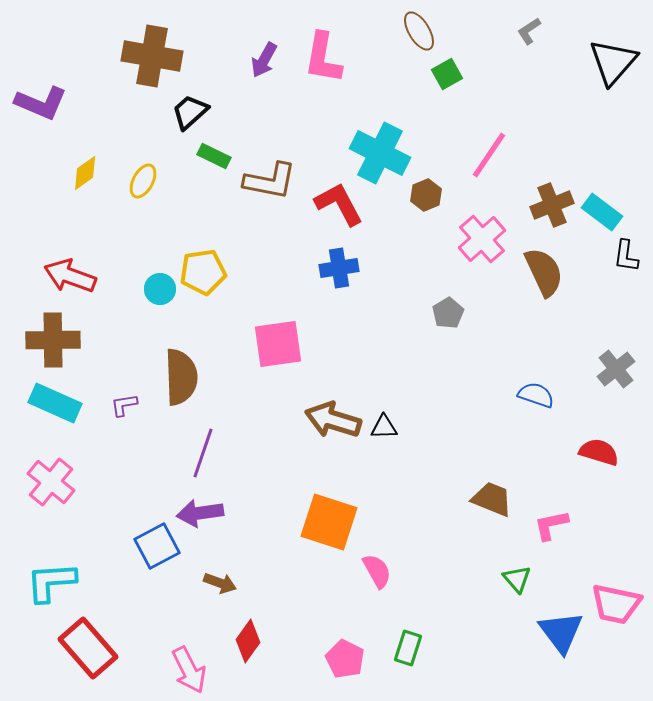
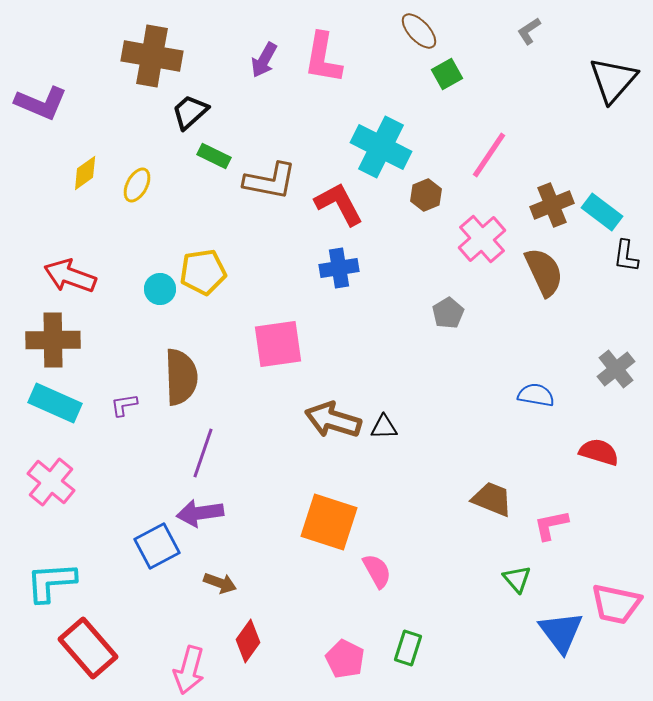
brown ellipse at (419, 31): rotated 12 degrees counterclockwise
black triangle at (613, 62): moved 18 px down
cyan cross at (380, 153): moved 1 px right, 6 px up
yellow ellipse at (143, 181): moved 6 px left, 4 px down
blue semicircle at (536, 395): rotated 9 degrees counterclockwise
pink arrow at (189, 670): rotated 42 degrees clockwise
